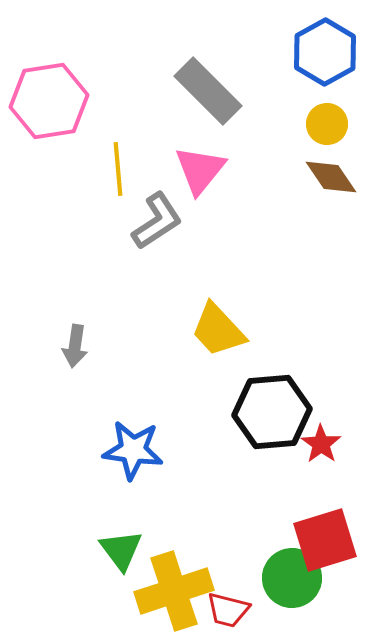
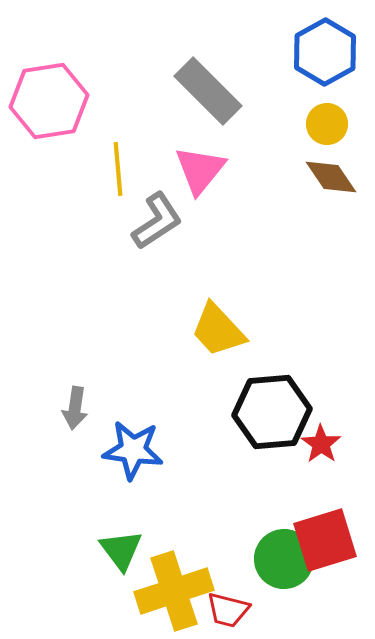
gray arrow: moved 62 px down
green circle: moved 8 px left, 19 px up
